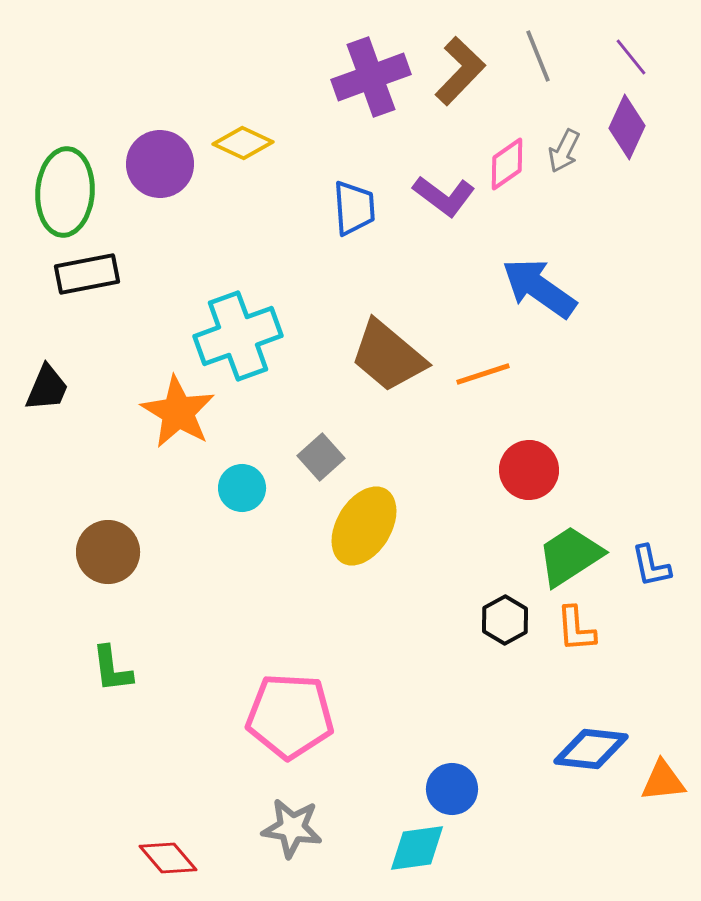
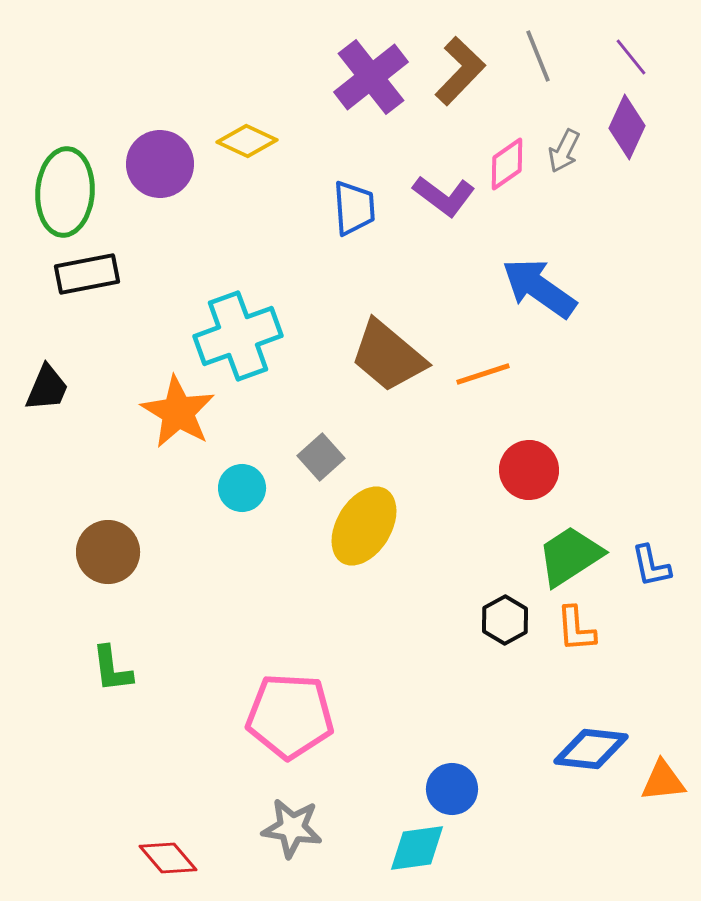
purple cross: rotated 18 degrees counterclockwise
yellow diamond: moved 4 px right, 2 px up
